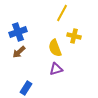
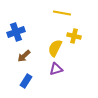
yellow line: rotated 72 degrees clockwise
blue cross: moved 2 px left
yellow semicircle: rotated 48 degrees clockwise
brown arrow: moved 5 px right, 4 px down
blue rectangle: moved 7 px up
